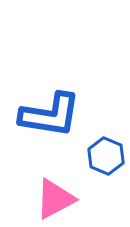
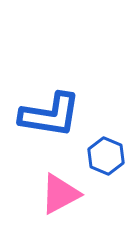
pink triangle: moved 5 px right, 5 px up
